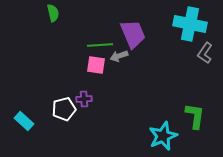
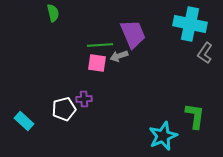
pink square: moved 1 px right, 2 px up
